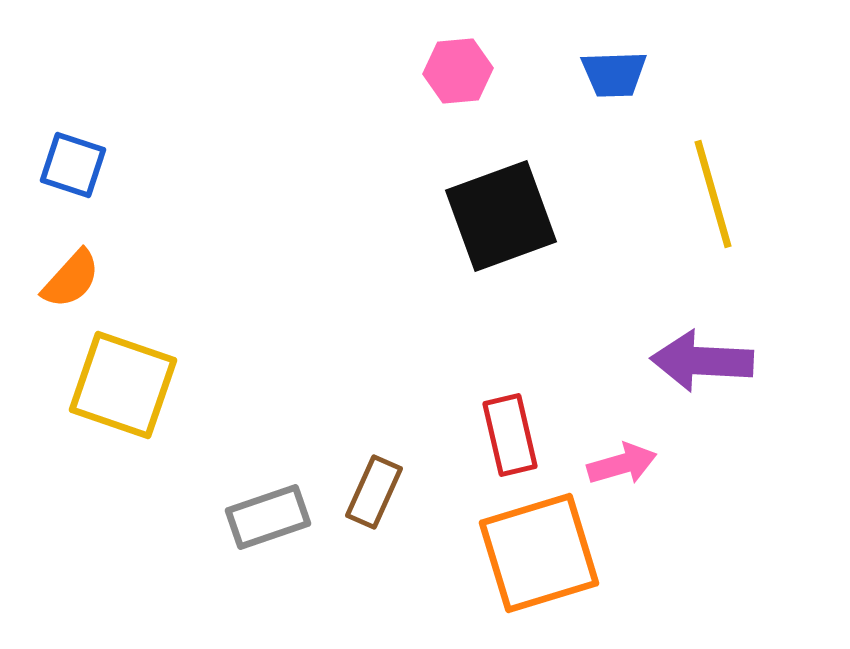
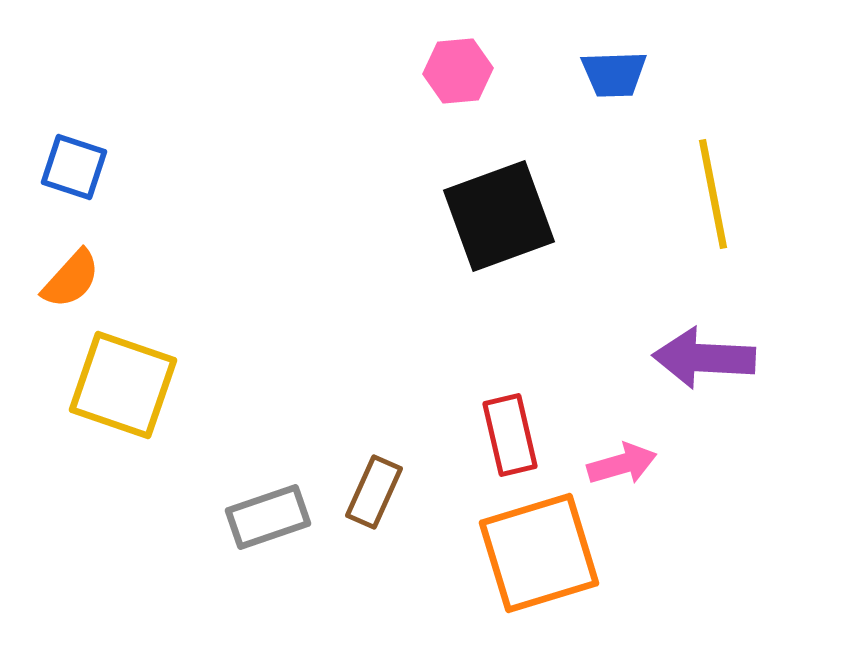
blue square: moved 1 px right, 2 px down
yellow line: rotated 5 degrees clockwise
black square: moved 2 px left
purple arrow: moved 2 px right, 3 px up
